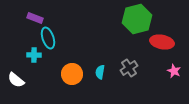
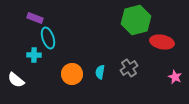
green hexagon: moved 1 px left, 1 px down
pink star: moved 1 px right, 6 px down
